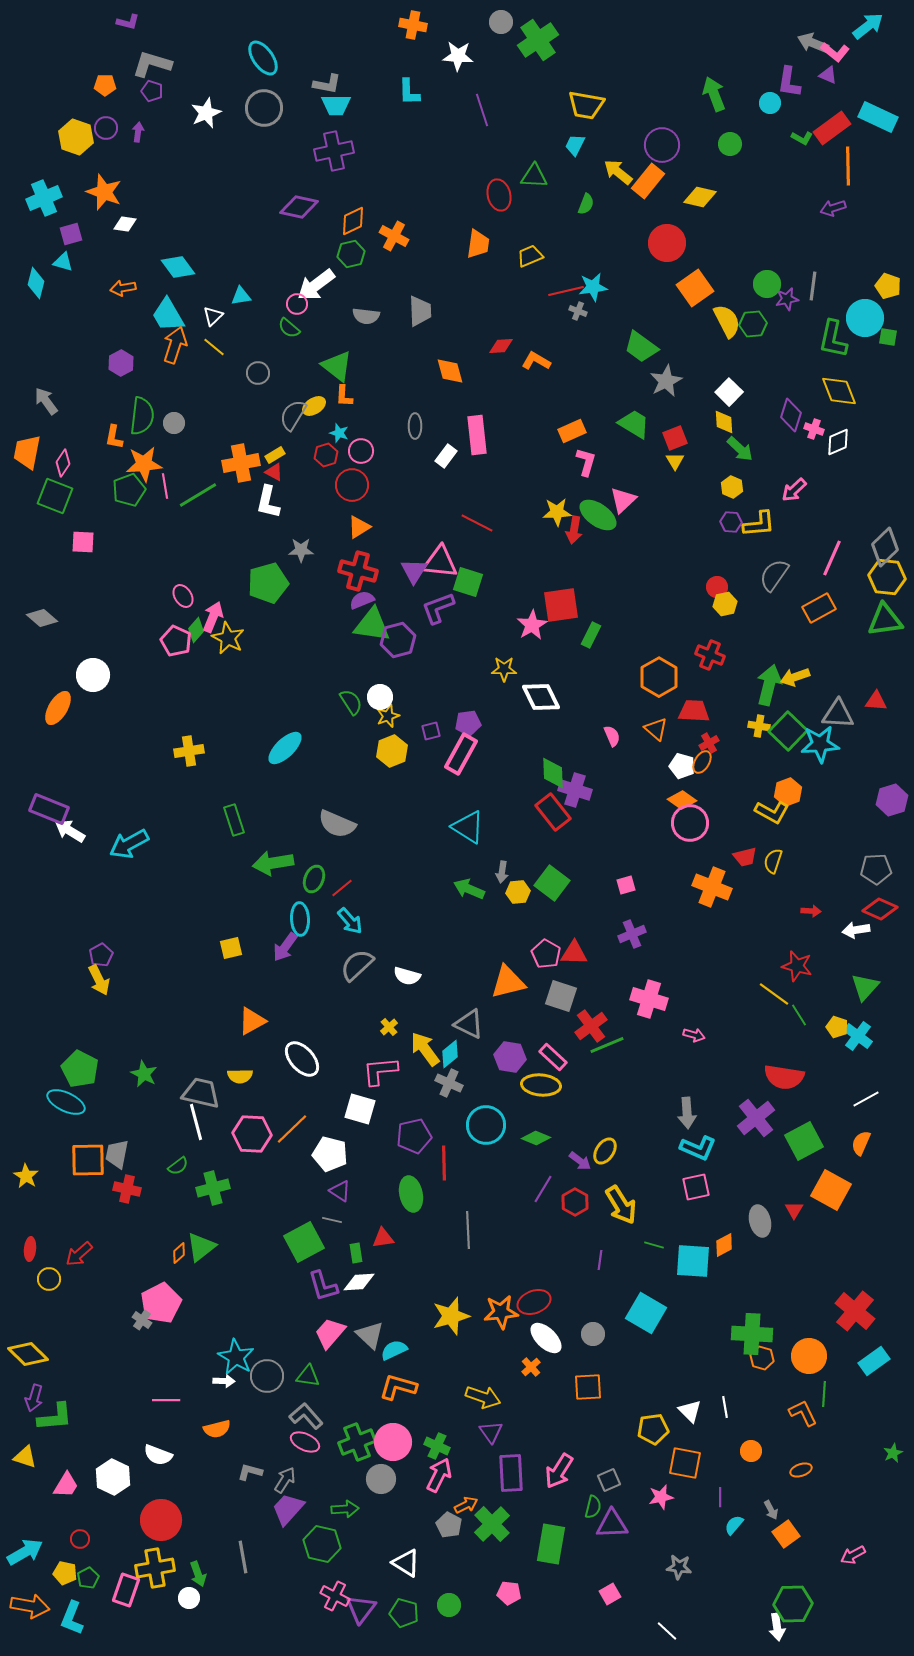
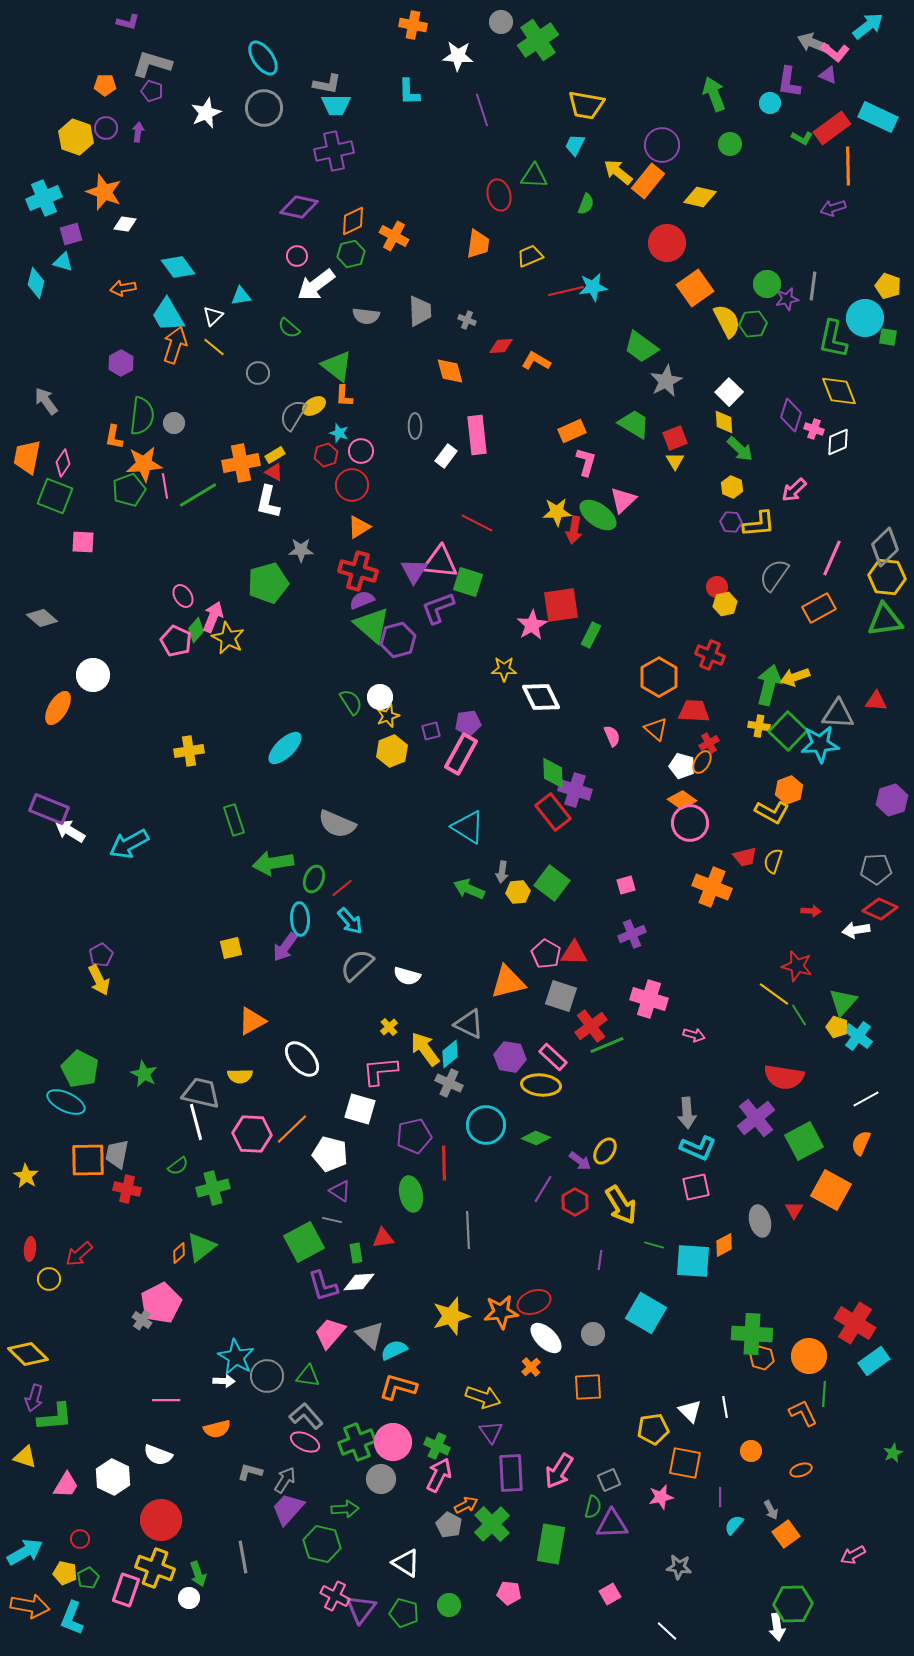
pink circle at (297, 304): moved 48 px up
gray cross at (578, 311): moved 111 px left, 9 px down
orange trapezoid at (27, 452): moved 5 px down
green triangle at (372, 625): rotated 33 degrees clockwise
orange hexagon at (788, 792): moved 1 px right, 2 px up
green triangle at (865, 987): moved 22 px left, 15 px down
red cross at (855, 1311): moved 12 px down; rotated 9 degrees counterclockwise
yellow cross at (155, 1568): rotated 30 degrees clockwise
